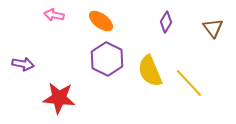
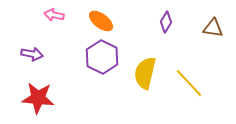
brown triangle: rotated 45 degrees counterclockwise
purple hexagon: moved 5 px left, 2 px up
purple arrow: moved 9 px right, 10 px up
yellow semicircle: moved 5 px left, 2 px down; rotated 36 degrees clockwise
red star: moved 21 px left
